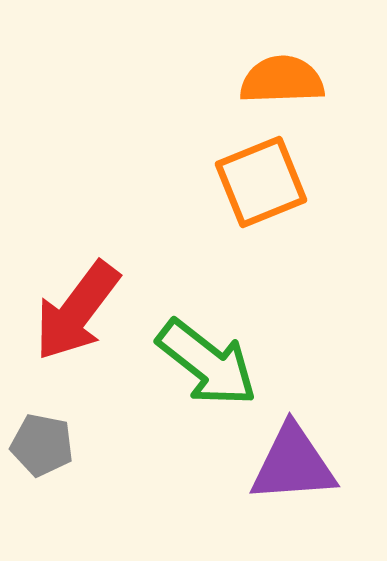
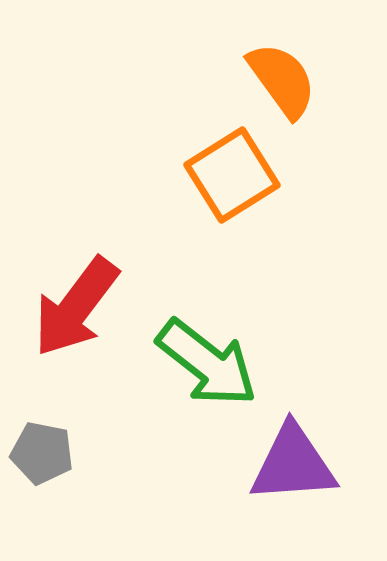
orange semicircle: rotated 56 degrees clockwise
orange square: moved 29 px left, 7 px up; rotated 10 degrees counterclockwise
red arrow: moved 1 px left, 4 px up
gray pentagon: moved 8 px down
